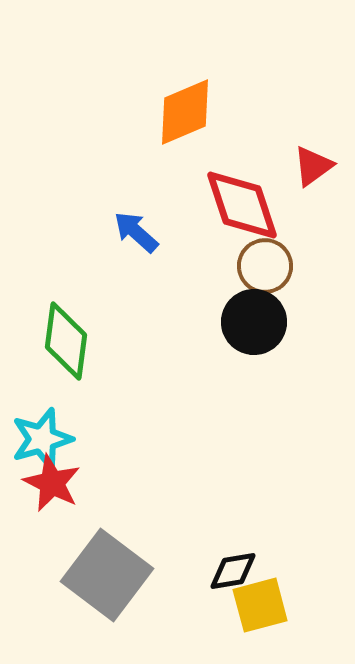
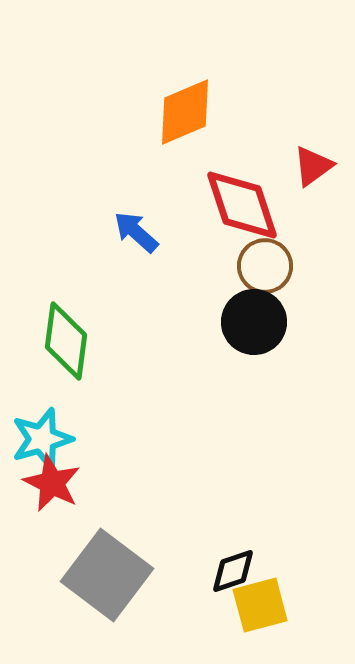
black diamond: rotated 9 degrees counterclockwise
